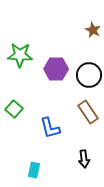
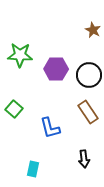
cyan rectangle: moved 1 px left, 1 px up
